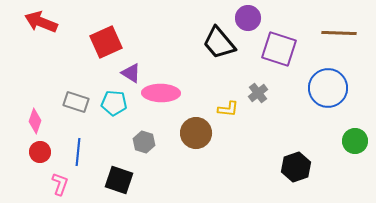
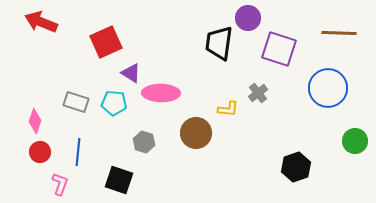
black trapezoid: rotated 48 degrees clockwise
